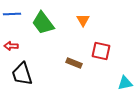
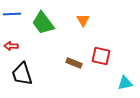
red square: moved 5 px down
